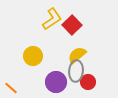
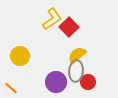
red square: moved 3 px left, 2 px down
yellow circle: moved 13 px left
